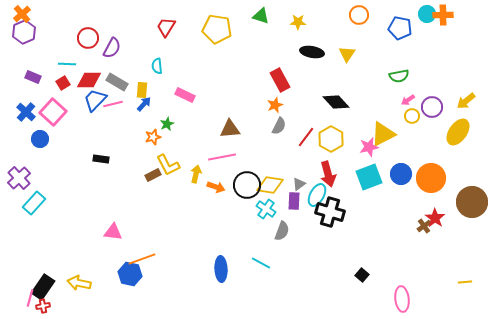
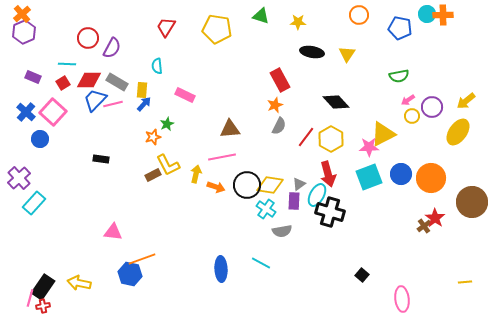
pink star at (369, 147): rotated 12 degrees clockwise
gray semicircle at (282, 231): rotated 60 degrees clockwise
